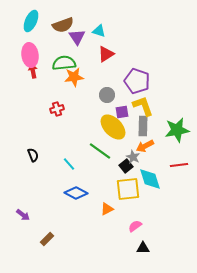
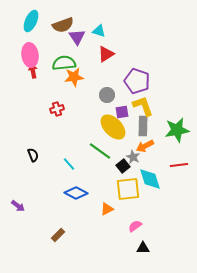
black square: moved 3 px left
purple arrow: moved 5 px left, 9 px up
brown rectangle: moved 11 px right, 4 px up
